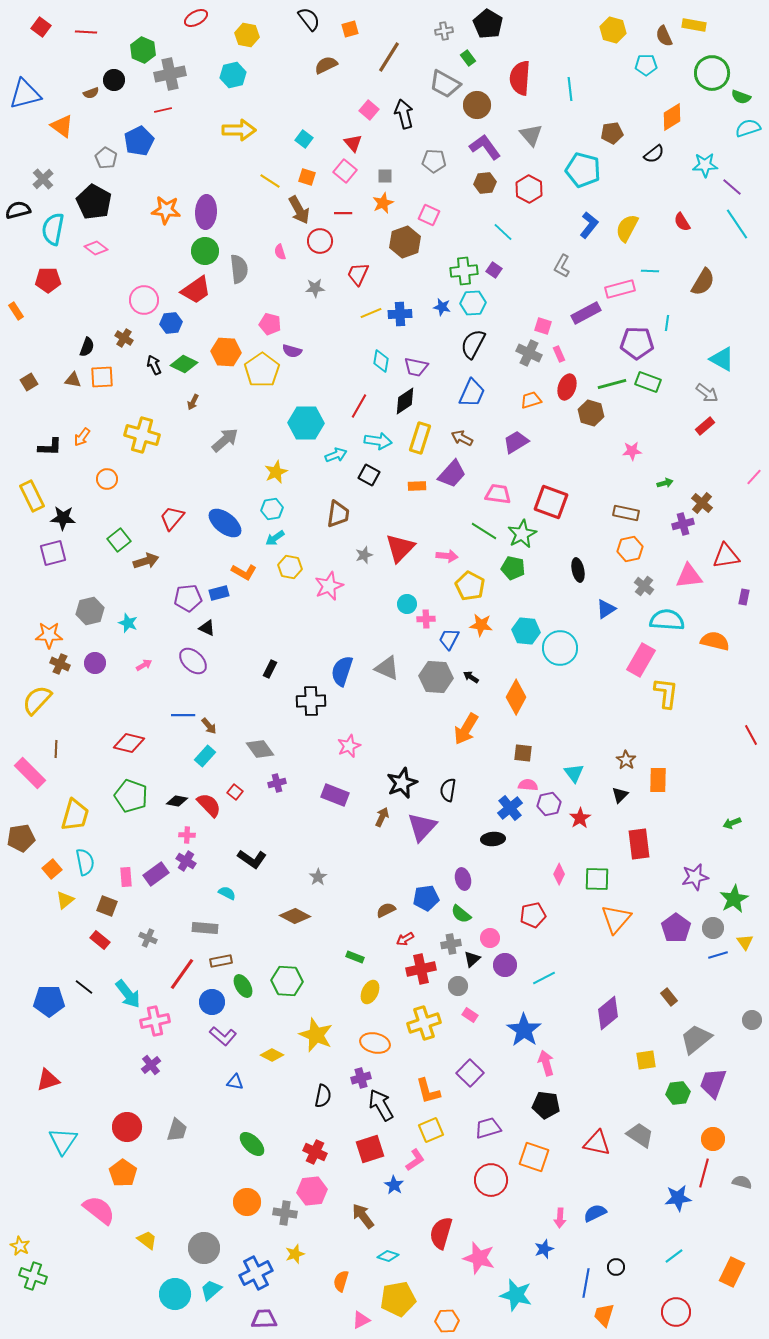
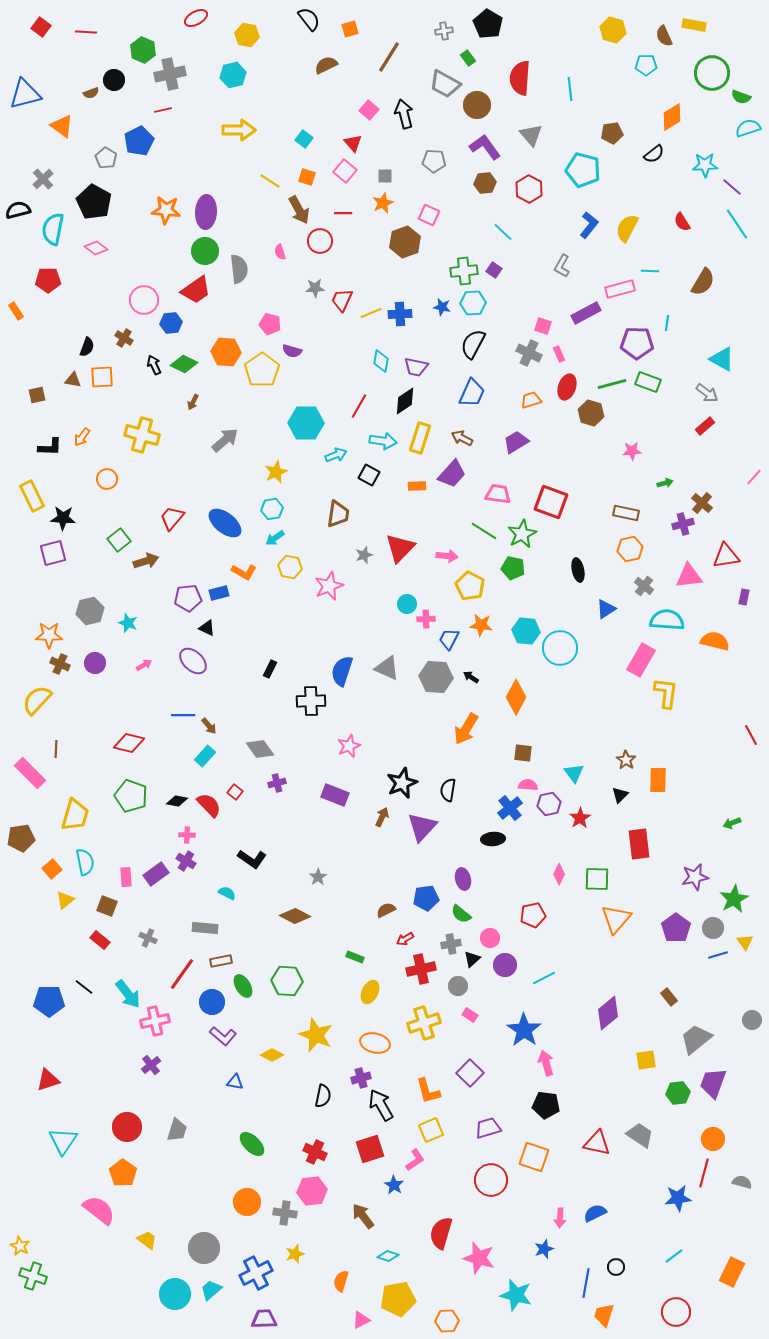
red trapezoid at (358, 274): moved 16 px left, 26 px down
brown square at (29, 382): moved 8 px right, 13 px down; rotated 18 degrees clockwise
cyan arrow at (378, 441): moved 5 px right
